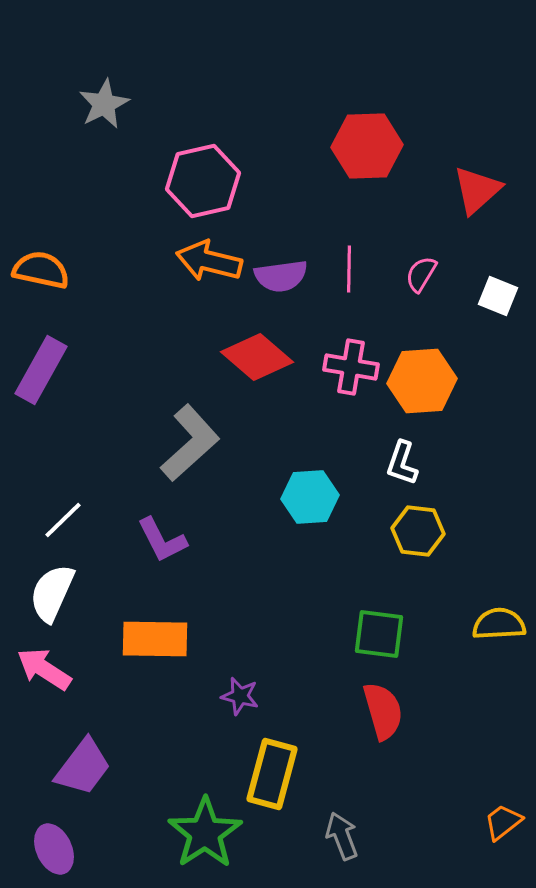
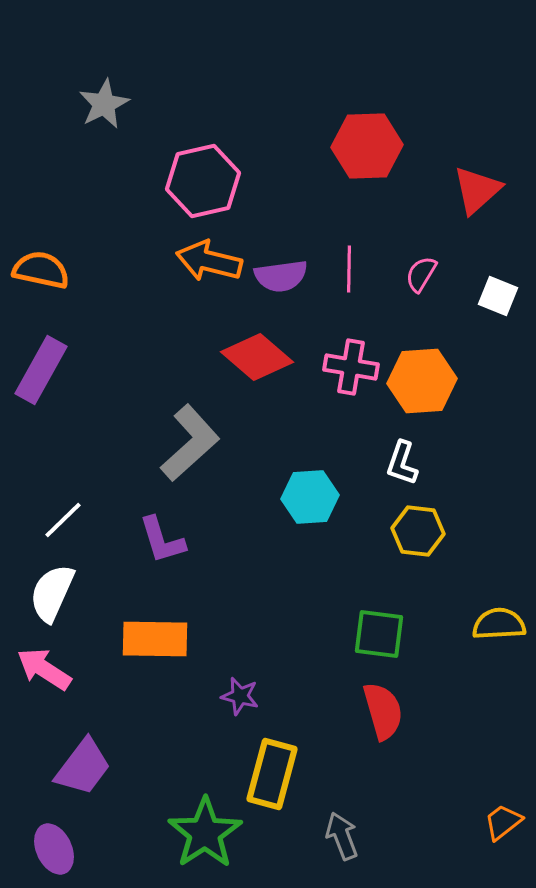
purple L-shape: rotated 10 degrees clockwise
